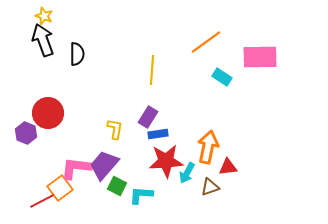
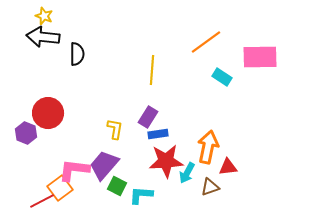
black arrow: moved 3 px up; rotated 64 degrees counterclockwise
pink L-shape: moved 2 px left, 2 px down
